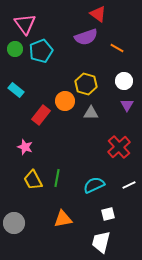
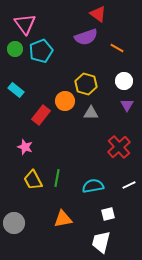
cyan semicircle: moved 1 px left, 1 px down; rotated 15 degrees clockwise
